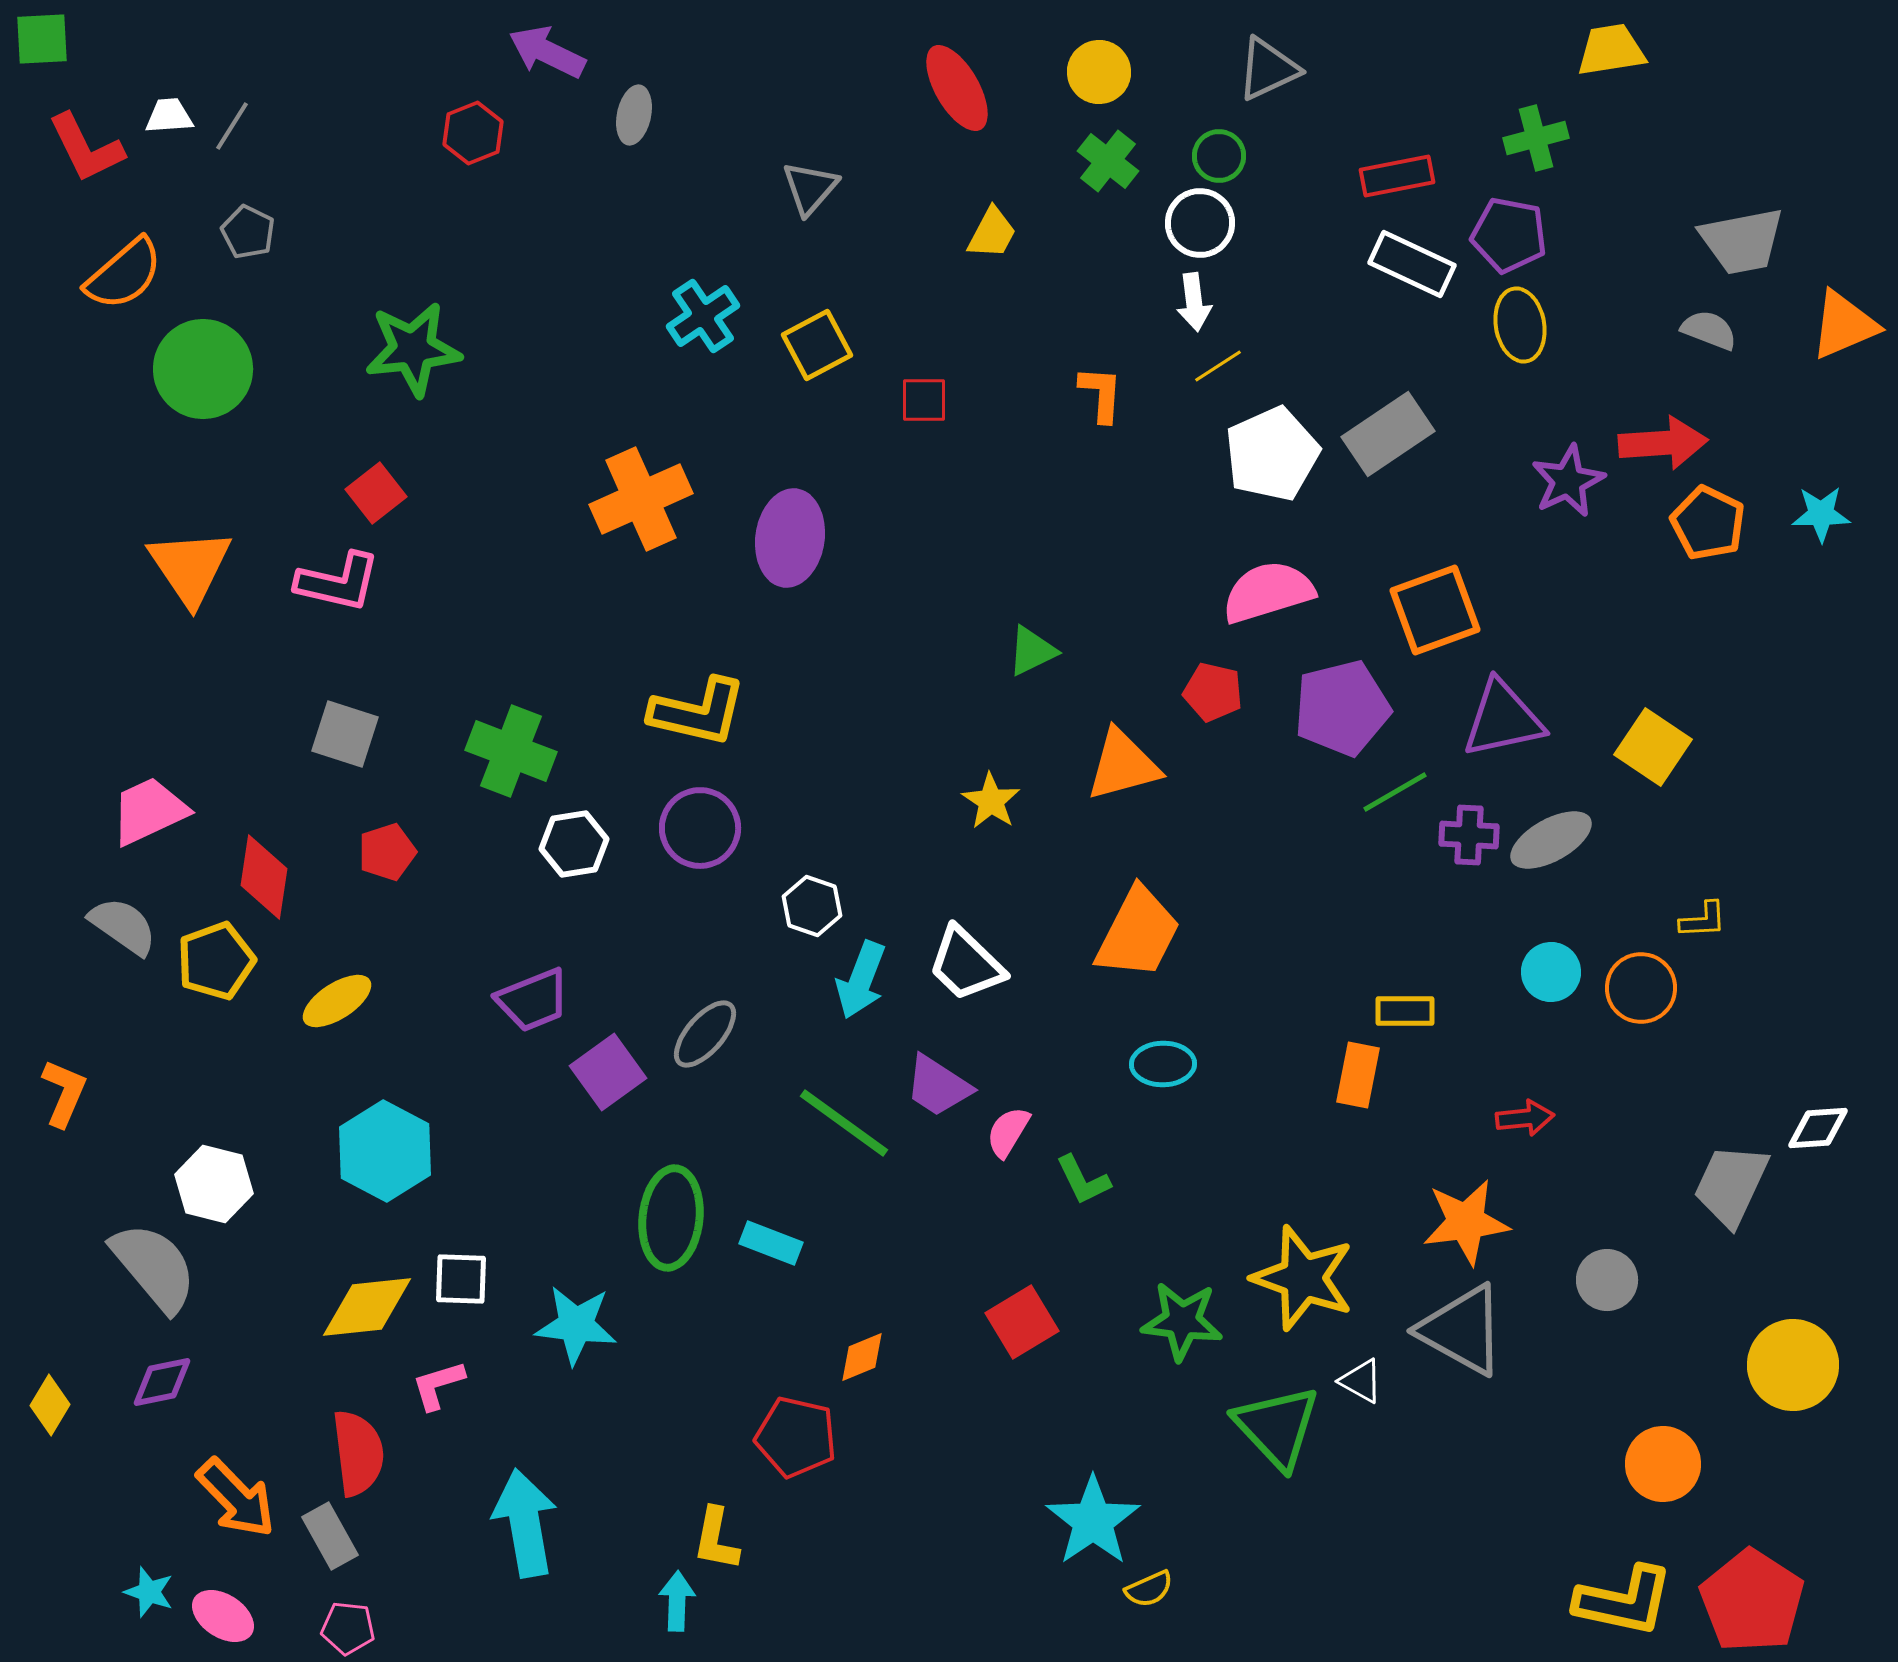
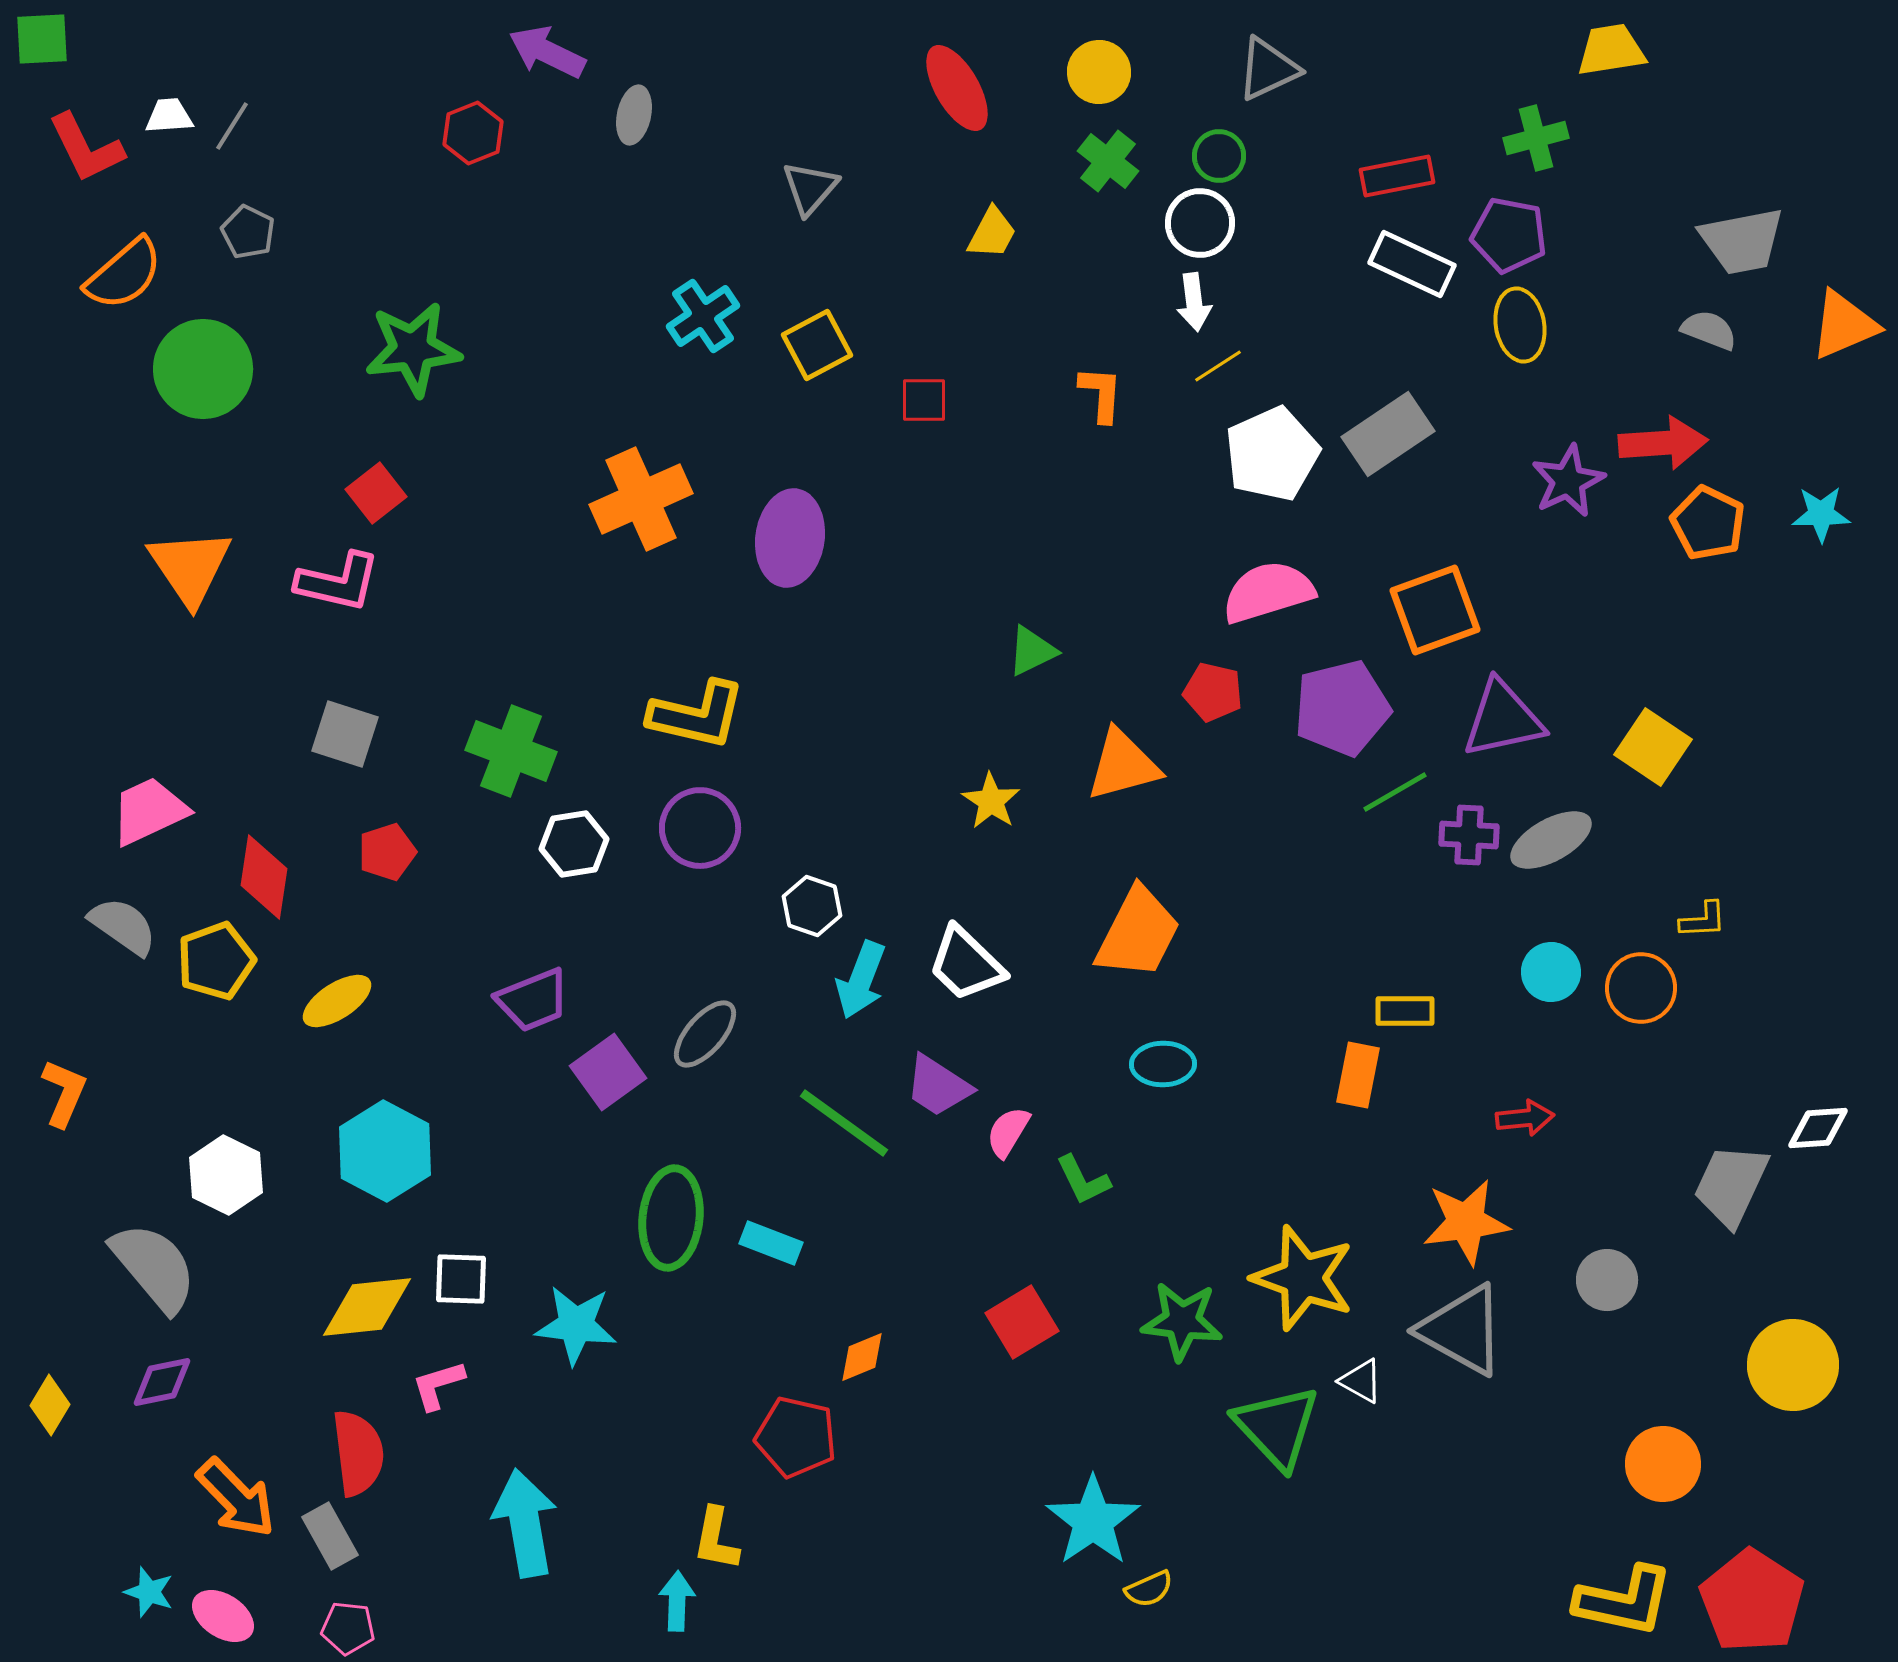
yellow L-shape at (698, 712): moved 1 px left, 3 px down
white hexagon at (214, 1184): moved 12 px right, 9 px up; rotated 12 degrees clockwise
